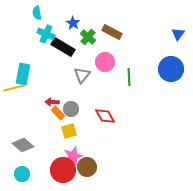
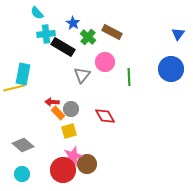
cyan semicircle: rotated 32 degrees counterclockwise
cyan cross: rotated 30 degrees counterclockwise
brown circle: moved 3 px up
